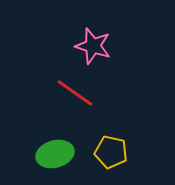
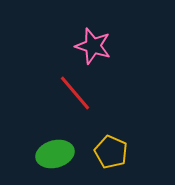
red line: rotated 15 degrees clockwise
yellow pentagon: rotated 12 degrees clockwise
